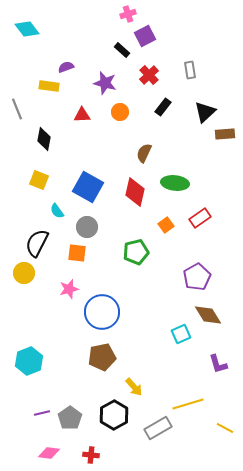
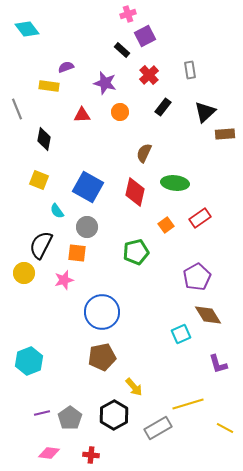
black semicircle at (37, 243): moved 4 px right, 2 px down
pink star at (69, 289): moved 5 px left, 9 px up
